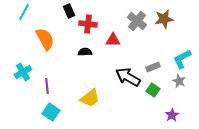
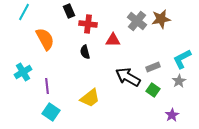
brown star: moved 3 px left
black semicircle: rotated 104 degrees counterclockwise
gray star: rotated 16 degrees clockwise
